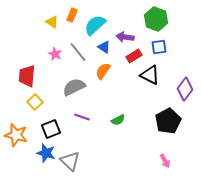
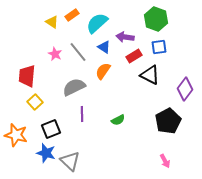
orange rectangle: rotated 32 degrees clockwise
cyan semicircle: moved 2 px right, 2 px up
purple line: moved 3 px up; rotated 70 degrees clockwise
